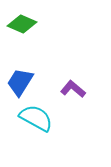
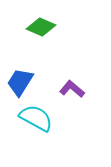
green diamond: moved 19 px right, 3 px down
purple L-shape: moved 1 px left
